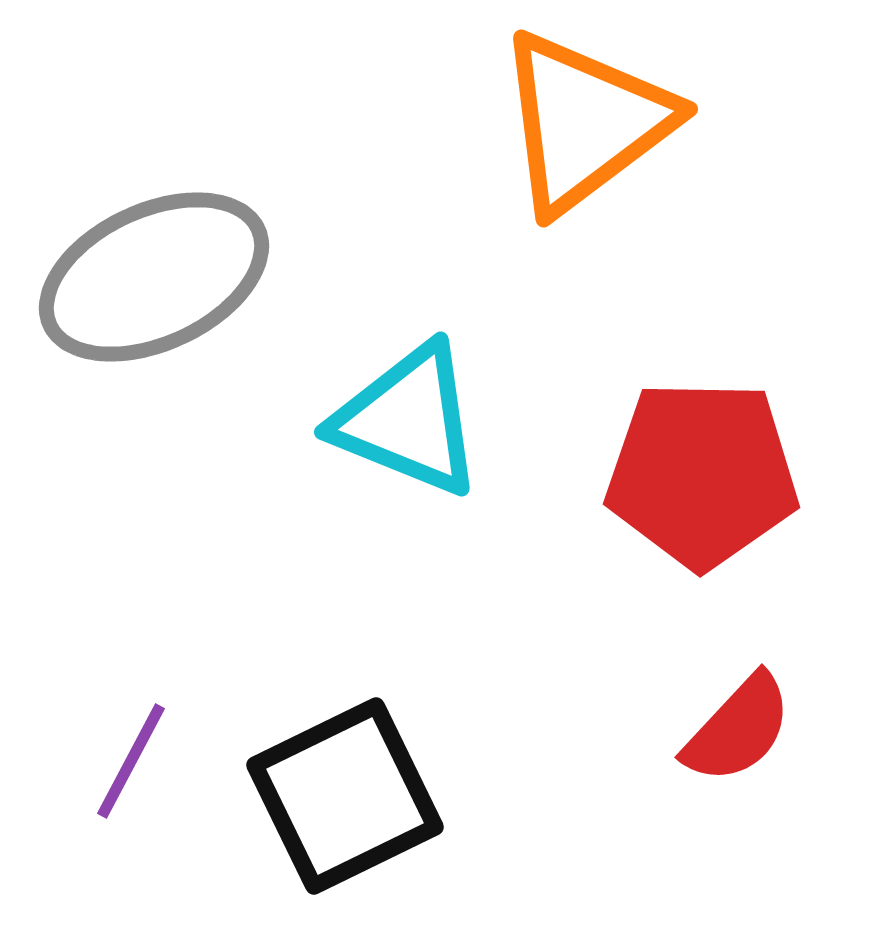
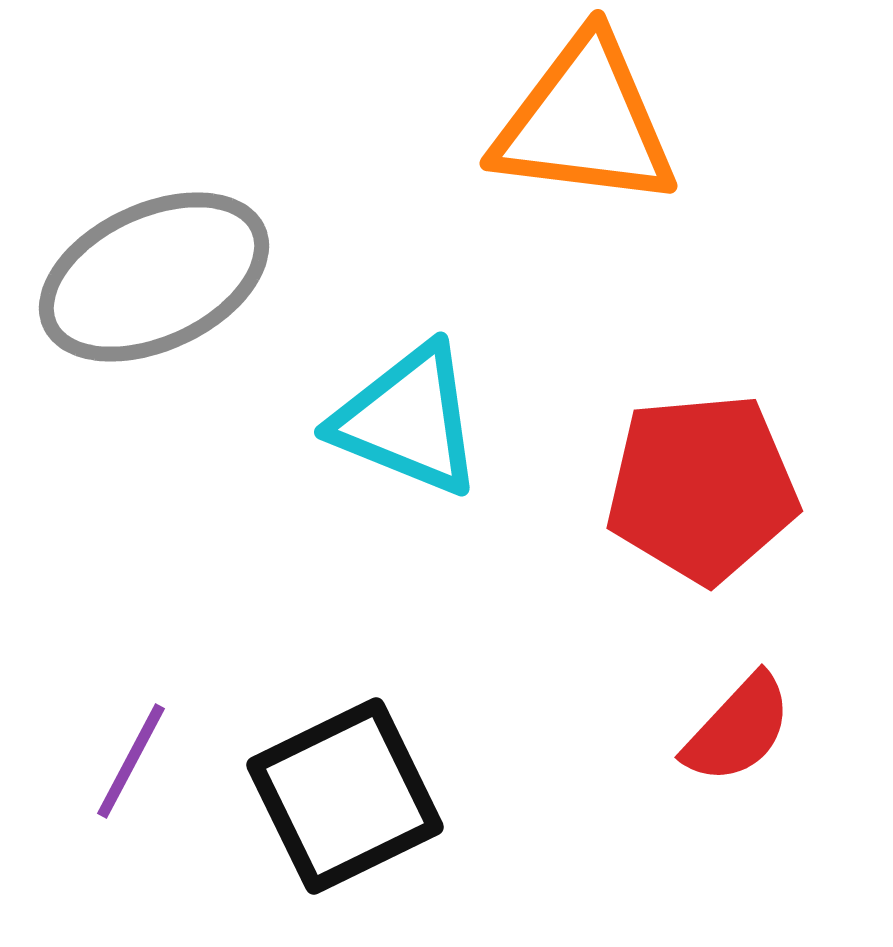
orange triangle: rotated 44 degrees clockwise
red pentagon: moved 14 px down; rotated 6 degrees counterclockwise
